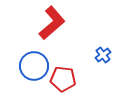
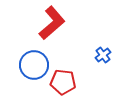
blue circle: moved 1 px up
red pentagon: moved 3 px down
